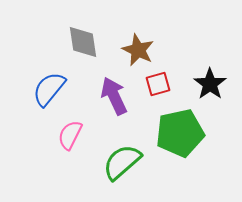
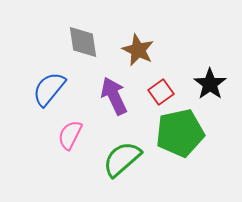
red square: moved 3 px right, 8 px down; rotated 20 degrees counterclockwise
green semicircle: moved 3 px up
